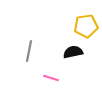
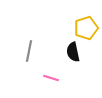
yellow pentagon: moved 2 px down; rotated 10 degrees counterclockwise
black semicircle: rotated 90 degrees counterclockwise
